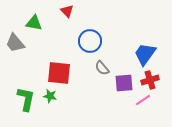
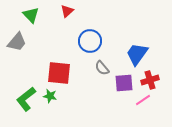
red triangle: rotated 32 degrees clockwise
green triangle: moved 3 px left, 8 px up; rotated 36 degrees clockwise
gray trapezoid: moved 2 px right, 1 px up; rotated 100 degrees counterclockwise
blue trapezoid: moved 8 px left
green L-shape: rotated 140 degrees counterclockwise
